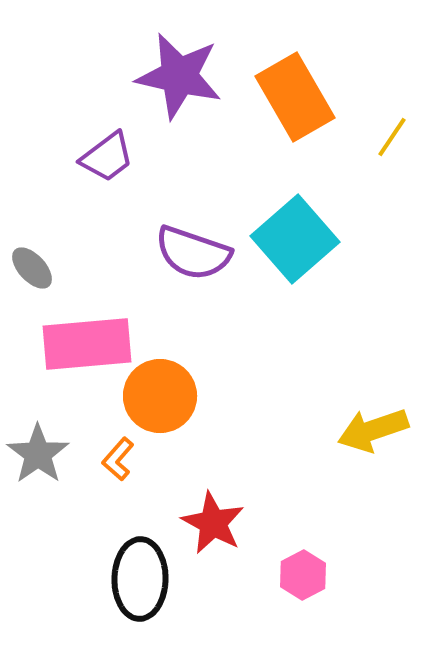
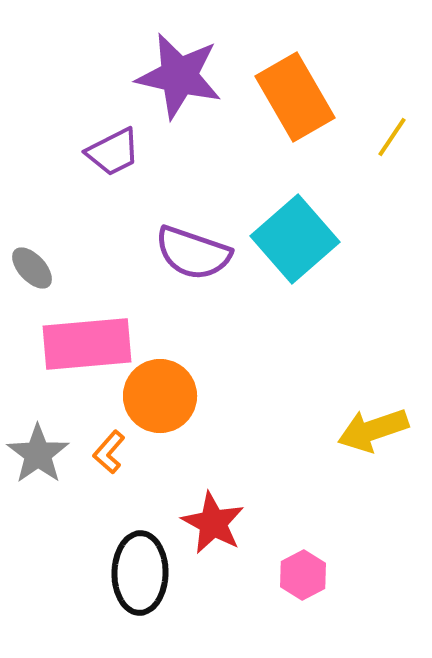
purple trapezoid: moved 6 px right, 5 px up; rotated 10 degrees clockwise
orange L-shape: moved 9 px left, 7 px up
black ellipse: moved 6 px up
